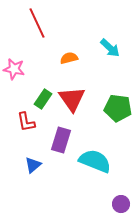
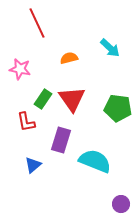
pink star: moved 6 px right
